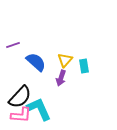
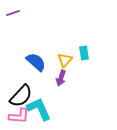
purple line: moved 32 px up
cyan rectangle: moved 13 px up
black semicircle: moved 1 px right, 1 px up
pink L-shape: moved 2 px left, 1 px down
